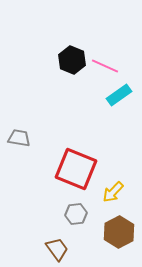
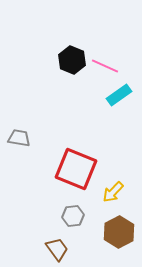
gray hexagon: moved 3 px left, 2 px down
